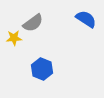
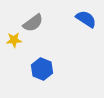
yellow star: moved 2 px down
